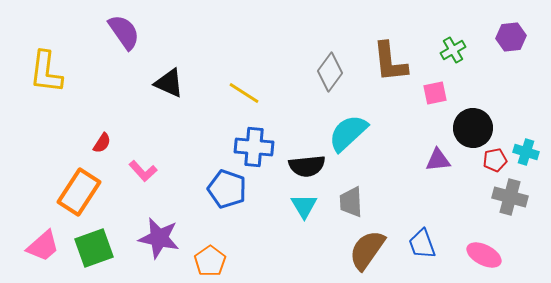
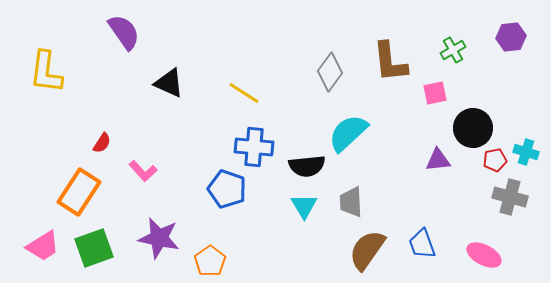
pink trapezoid: rotated 9 degrees clockwise
